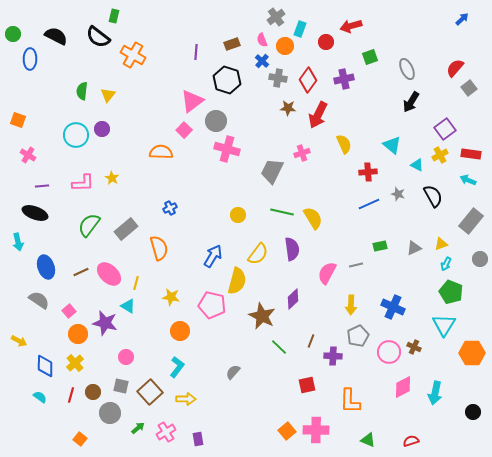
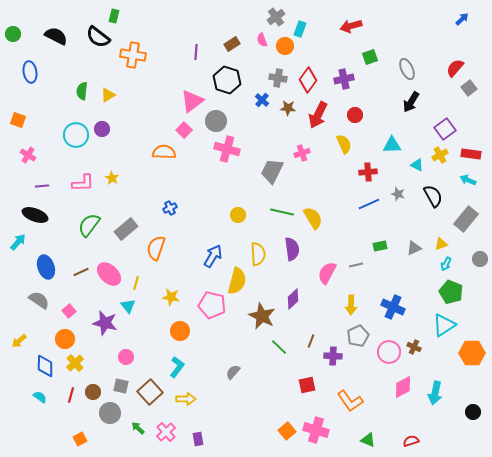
red circle at (326, 42): moved 29 px right, 73 px down
brown rectangle at (232, 44): rotated 14 degrees counterclockwise
orange cross at (133, 55): rotated 20 degrees counterclockwise
blue ellipse at (30, 59): moved 13 px down; rotated 10 degrees counterclockwise
blue cross at (262, 61): moved 39 px down
yellow triangle at (108, 95): rotated 21 degrees clockwise
cyan triangle at (392, 145): rotated 42 degrees counterclockwise
orange semicircle at (161, 152): moved 3 px right
black ellipse at (35, 213): moved 2 px down
gray rectangle at (471, 221): moved 5 px left, 2 px up
cyan arrow at (18, 242): rotated 126 degrees counterclockwise
orange semicircle at (159, 248): moved 3 px left; rotated 145 degrees counterclockwise
yellow semicircle at (258, 254): rotated 40 degrees counterclockwise
cyan triangle at (128, 306): rotated 21 degrees clockwise
cyan triangle at (444, 325): rotated 25 degrees clockwise
orange circle at (78, 334): moved 13 px left, 5 px down
yellow arrow at (19, 341): rotated 112 degrees clockwise
orange L-shape at (350, 401): rotated 36 degrees counterclockwise
green arrow at (138, 428): rotated 96 degrees counterclockwise
pink cross at (316, 430): rotated 15 degrees clockwise
pink cross at (166, 432): rotated 12 degrees counterclockwise
orange square at (80, 439): rotated 24 degrees clockwise
